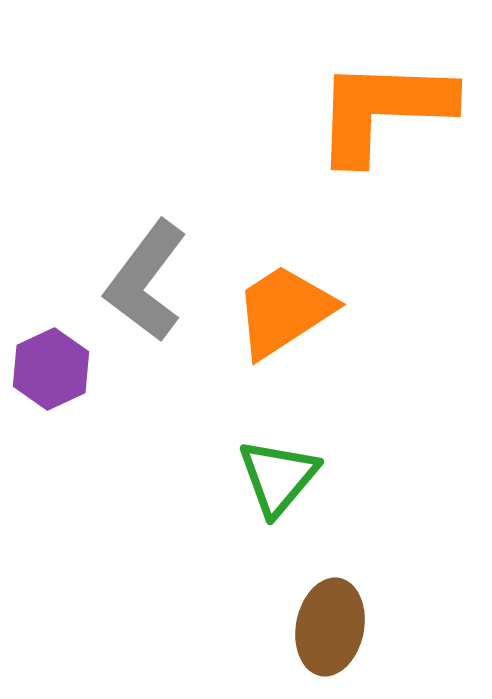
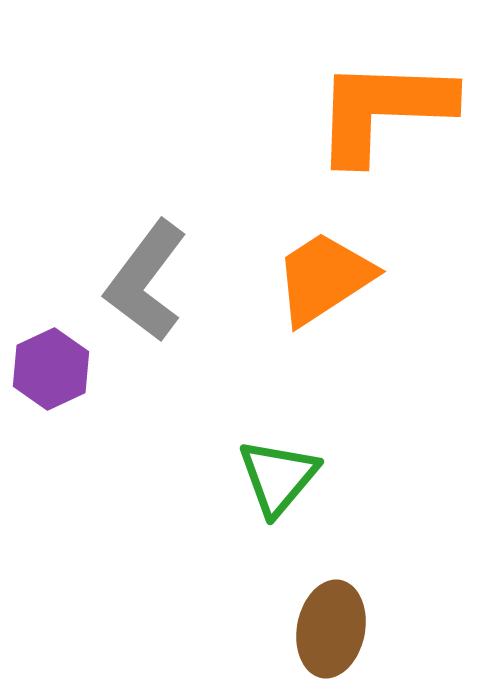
orange trapezoid: moved 40 px right, 33 px up
brown ellipse: moved 1 px right, 2 px down
